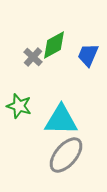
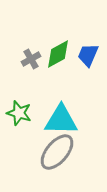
green diamond: moved 4 px right, 9 px down
gray cross: moved 2 px left, 2 px down; rotated 18 degrees clockwise
green star: moved 7 px down
gray ellipse: moved 9 px left, 3 px up
